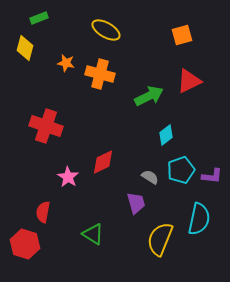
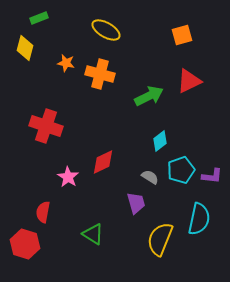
cyan diamond: moved 6 px left, 6 px down
